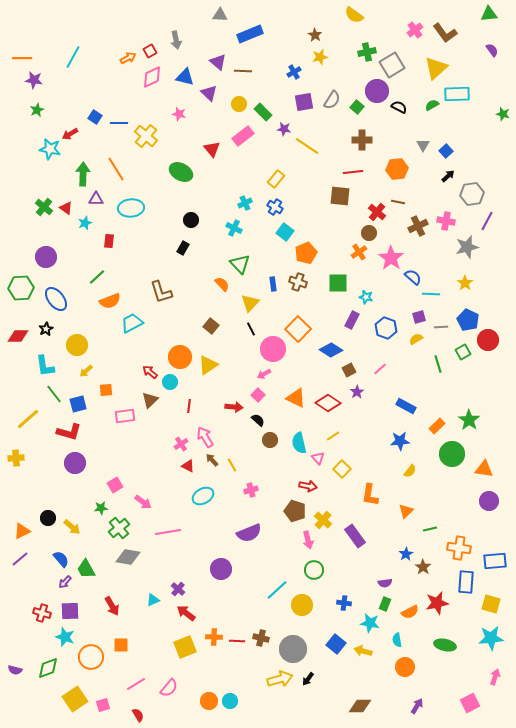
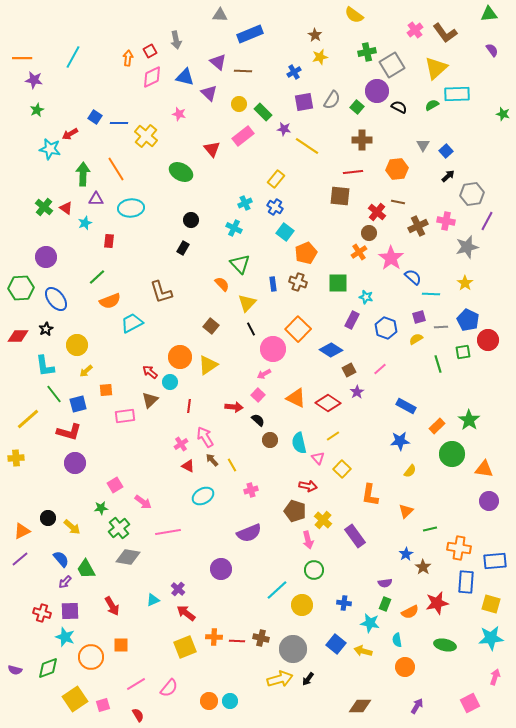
orange arrow at (128, 58): rotated 56 degrees counterclockwise
yellow triangle at (250, 303): moved 3 px left
green square at (463, 352): rotated 21 degrees clockwise
